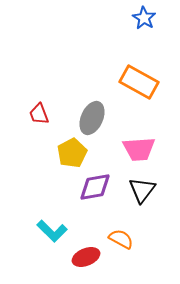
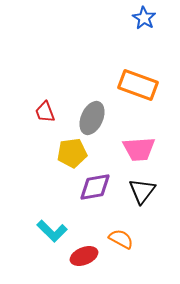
orange rectangle: moved 1 px left, 3 px down; rotated 9 degrees counterclockwise
red trapezoid: moved 6 px right, 2 px up
yellow pentagon: rotated 20 degrees clockwise
black triangle: moved 1 px down
red ellipse: moved 2 px left, 1 px up
